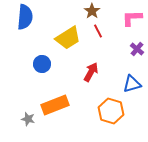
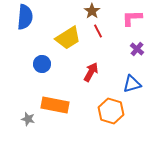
orange rectangle: rotated 32 degrees clockwise
